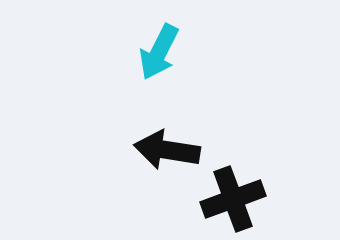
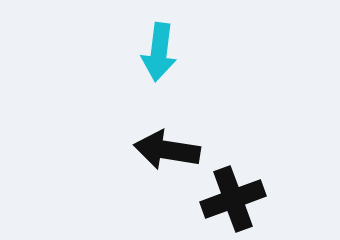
cyan arrow: rotated 20 degrees counterclockwise
